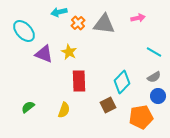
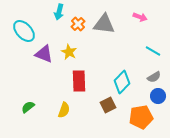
cyan arrow: rotated 63 degrees counterclockwise
pink arrow: moved 2 px right, 1 px up; rotated 32 degrees clockwise
orange cross: moved 1 px down
cyan line: moved 1 px left, 1 px up
